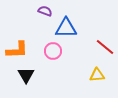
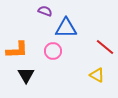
yellow triangle: rotated 35 degrees clockwise
